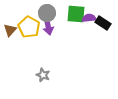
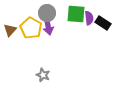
purple semicircle: rotated 88 degrees clockwise
yellow pentagon: moved 2 px right, 1 px down
